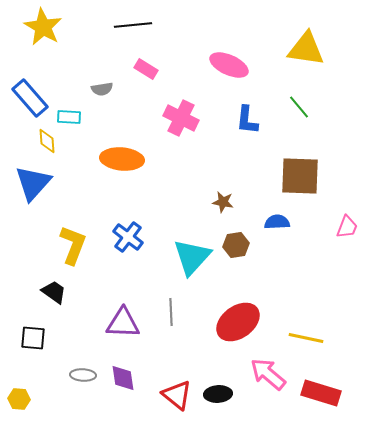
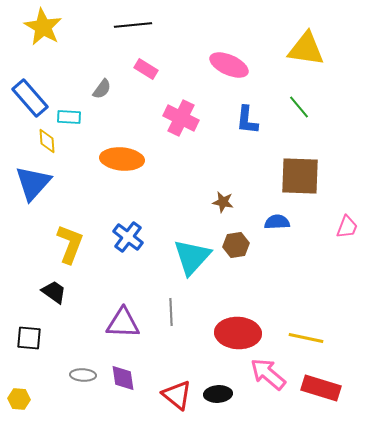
gray semicircle: rotated 45 degrees counterclockwise
yellow L-shape: moved 3 px left, 1 px up
red ellipse: moved 11 px down; rotated 39 degrees clockwise
black square: moved 4 px left
red rectangle: moved 5 px up
